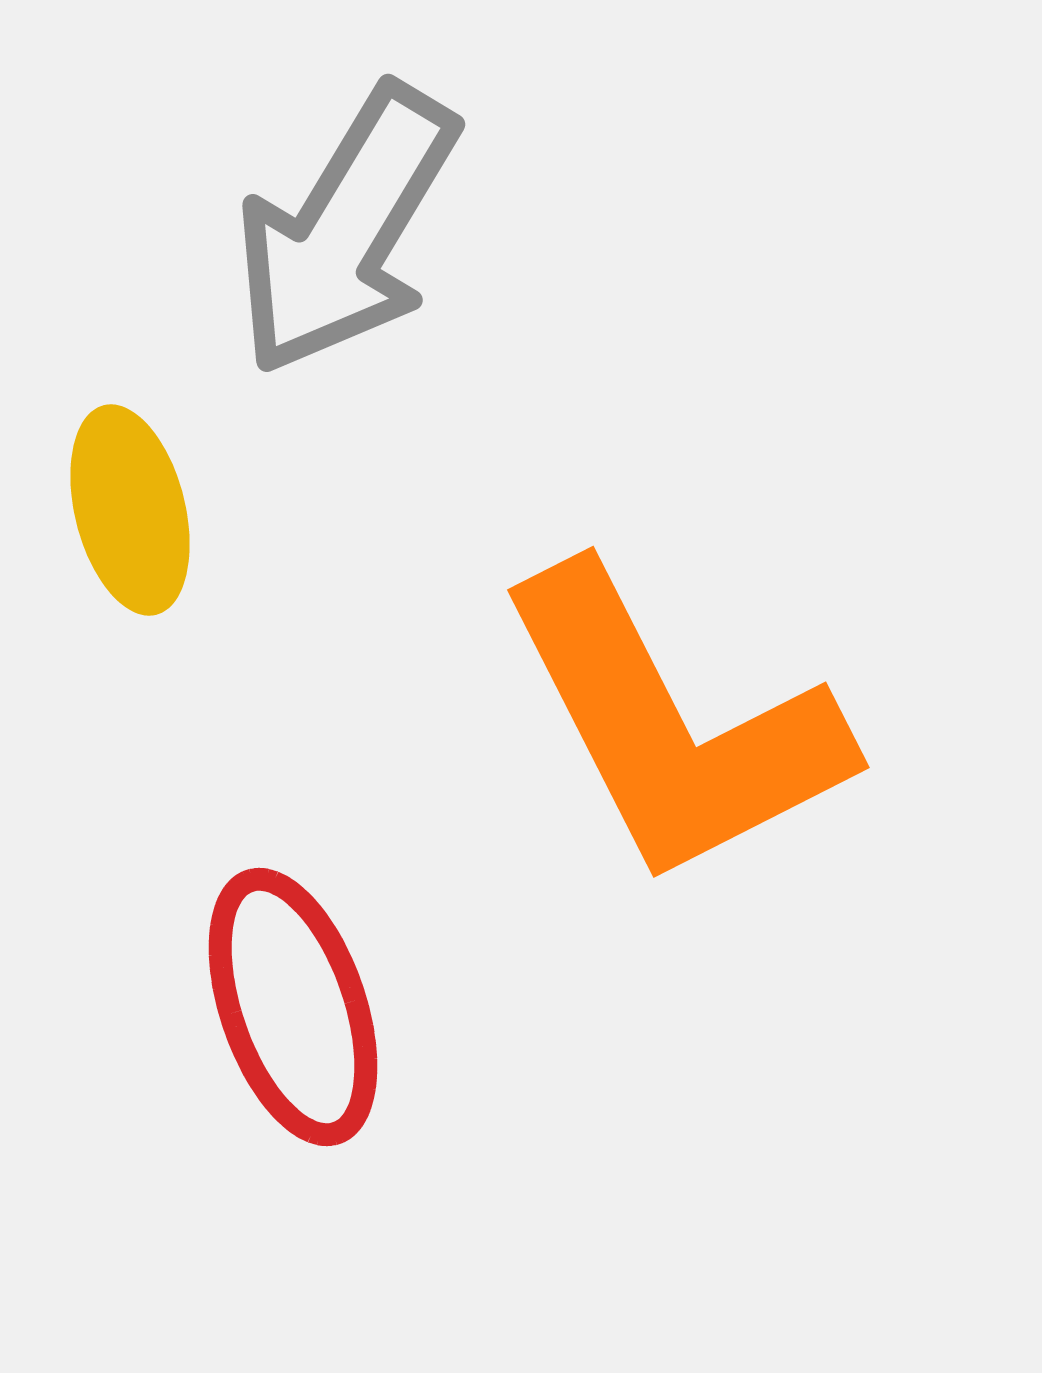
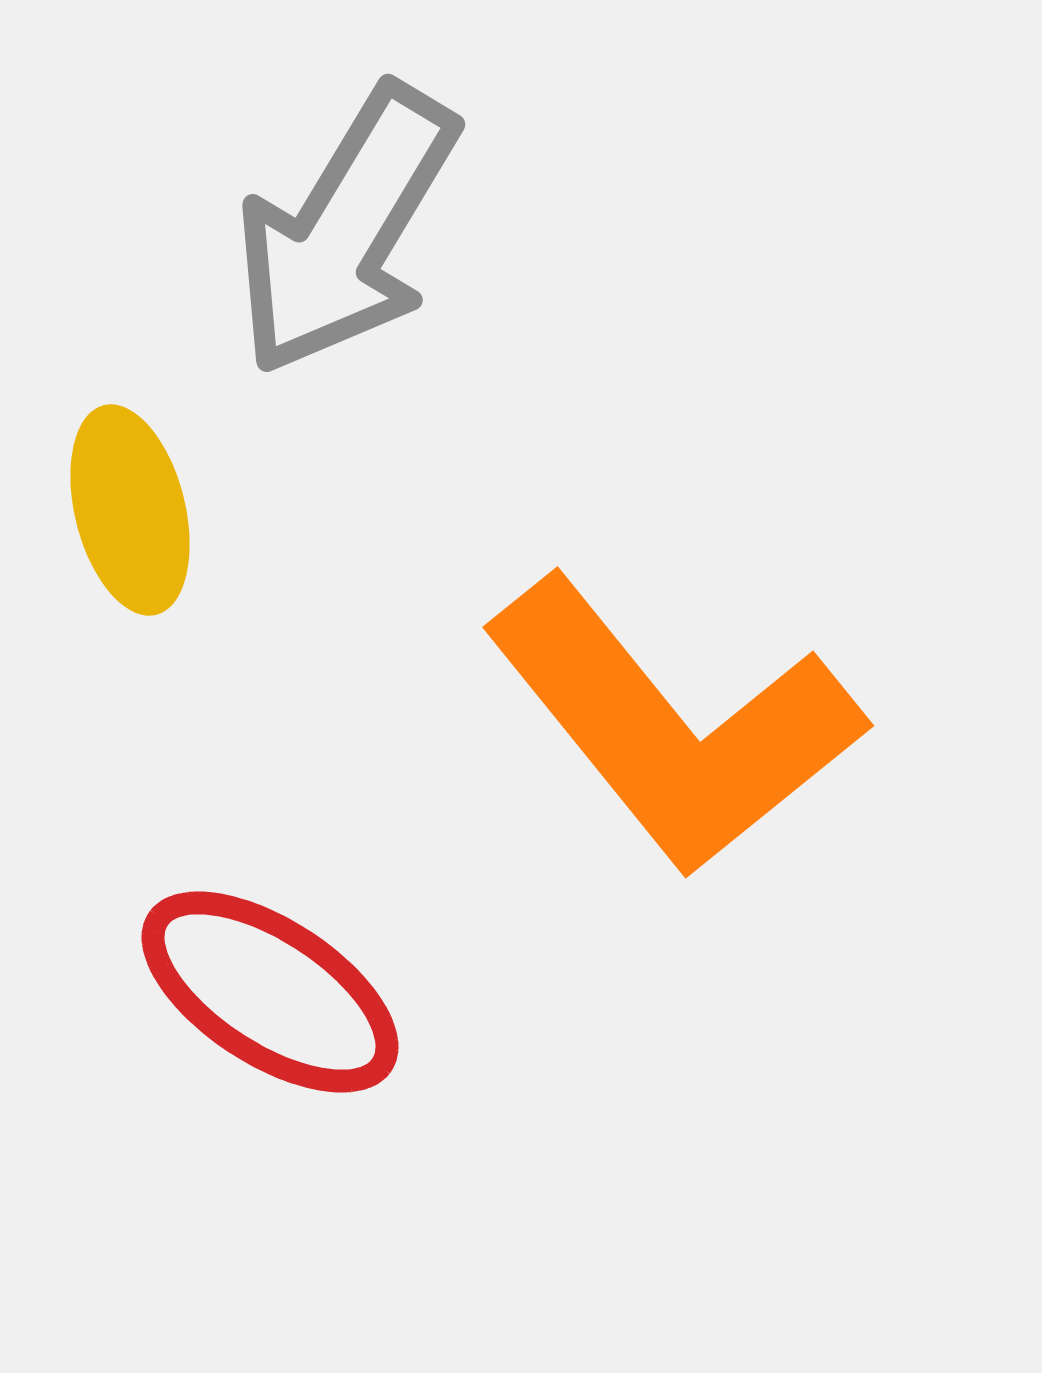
orange L-shape: rotated 12 degrees counterclockwise
red ellipse: moved 23 px left, 15 px up; rotated 38 degrees counterclockwise
